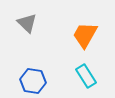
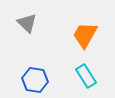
blue hexagon: moved 2 px right, 1 px up
